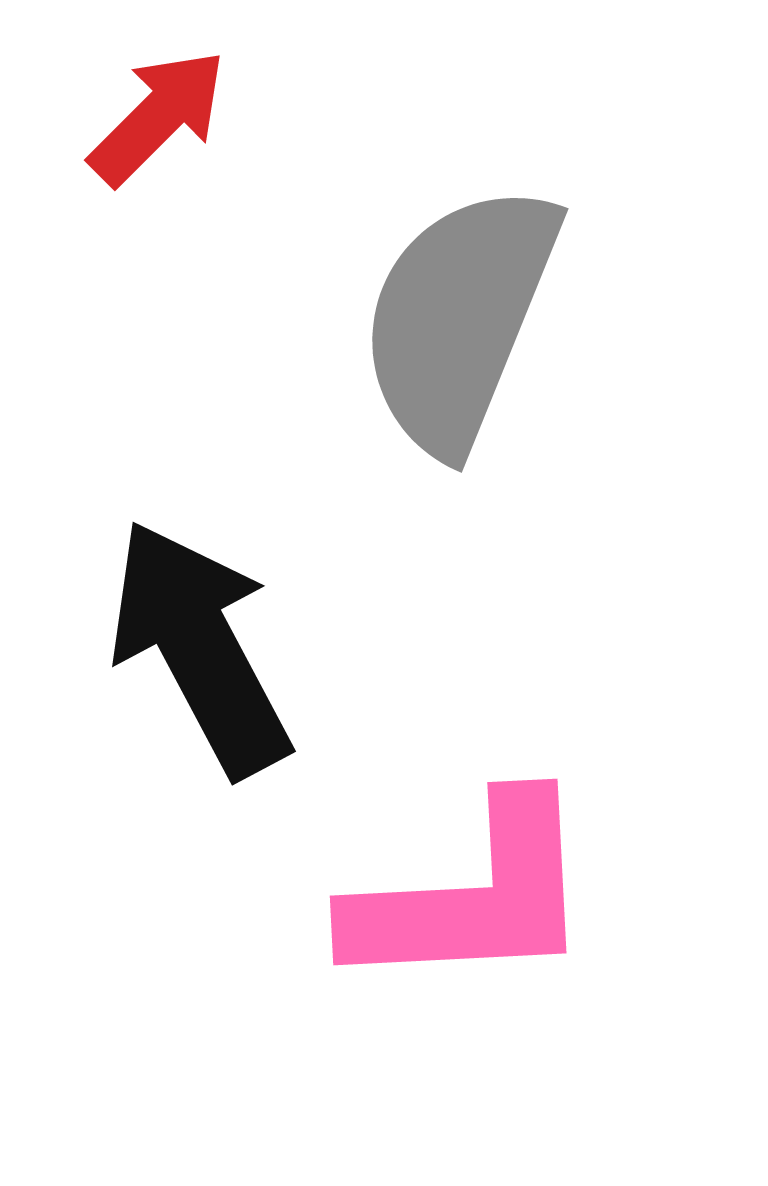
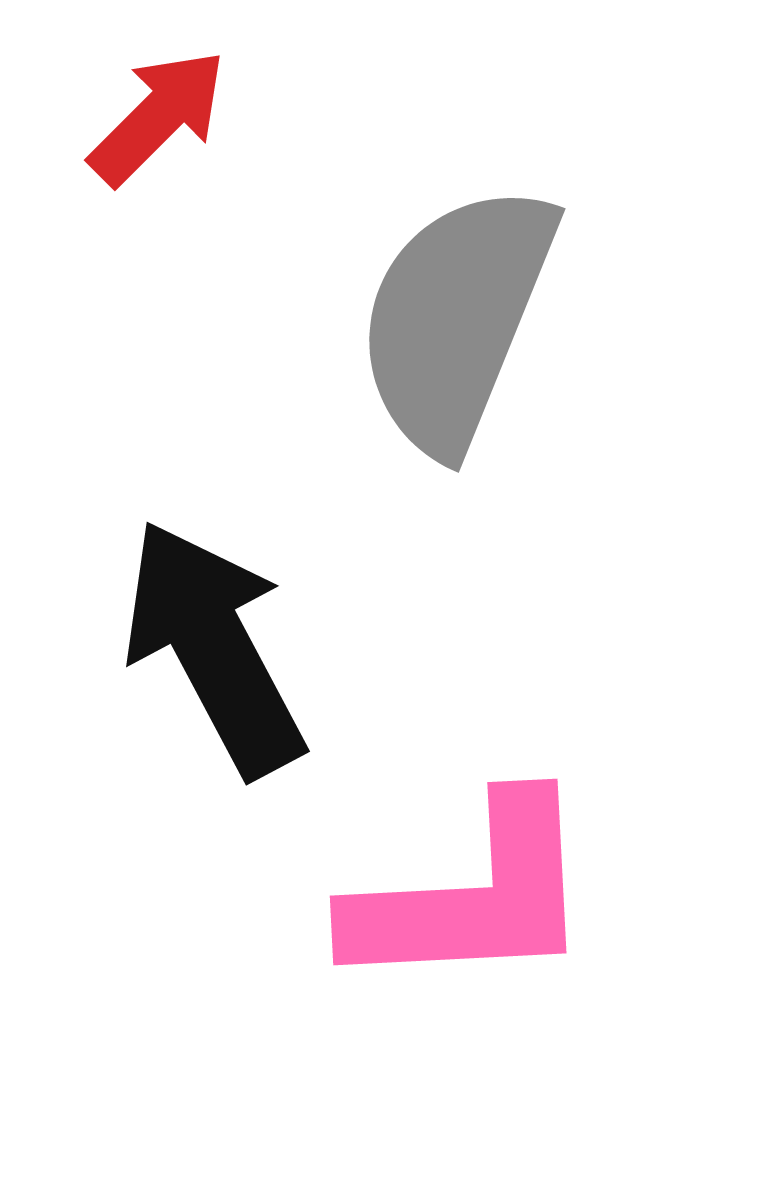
gray semicircle: moved 3 px left
black arrow: moved 14 px right
